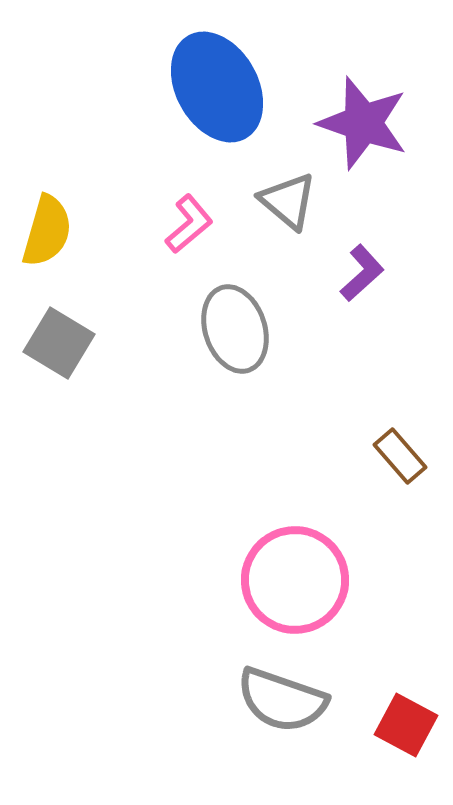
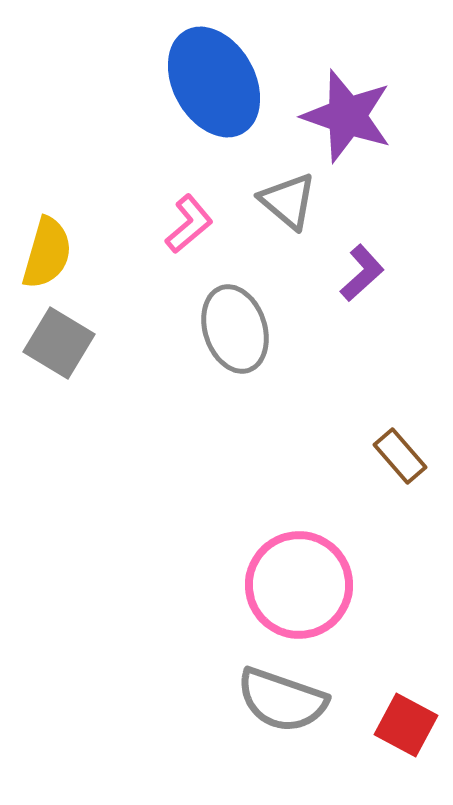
blue ellipse: moved 3 px left, 5 px up
purple star: moved 16 px left, 7 px up
yellow semicircle: moved 22 px down
pink circle: moved 4 px right, 5 px down
